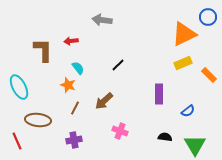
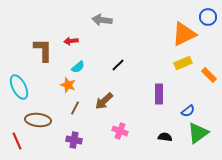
cyan semicircle: moved 1 px up; rotated 88 degrees clockwise
purple cross: rotated 21 degrees clockwise
green triangle: moved 3 px right, 12 px up; rotated 25 degrees clockwise
